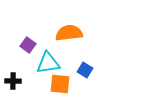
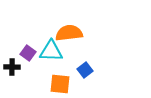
purple square: moved 8 px down
cyan triangle: moved 3 px right, 12 px up; rotated 10 degrees clockwise
blue square: rotated 21 degrees clockwise
black cross: moved 1 px left, 14 px up
